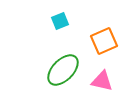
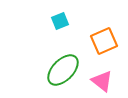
pink triangle: rotated 25 degrees clockwise
